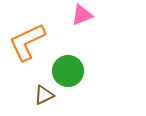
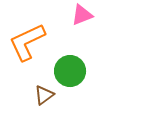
green circle: moved 2 px right
brown triangle: rotated 10 degrees counterclockwise
